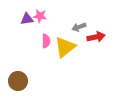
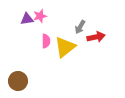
pink star: rotated 24 degrees counterclockwise
gray arrow: moved 1 px right; rotated 40 degrees counterclockwise
